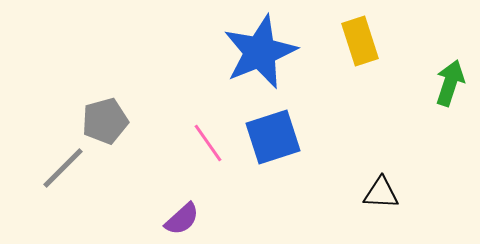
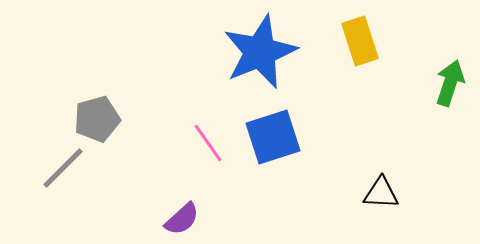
gray pentagon: moved 8 px left, 2 px up
